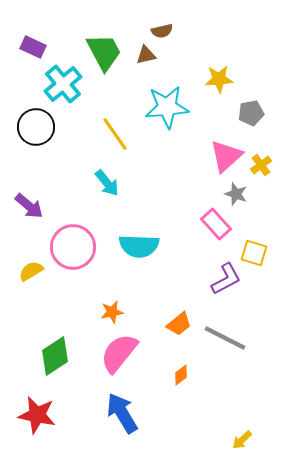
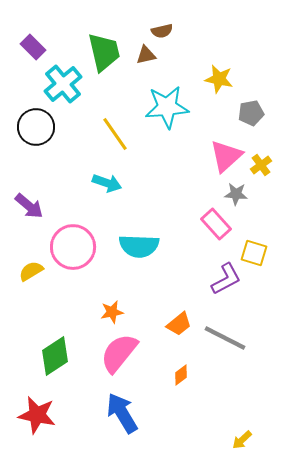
purple rectangle: rotated 20 degrees clockwise
green trapezoid: rotated 15 degrees clockwise
yellow star: rotated 16 degrees clockwise
cyan arrow: rotated 32 degrees counterclockwise
gray star: rotated 15 degrees counterclockwise
